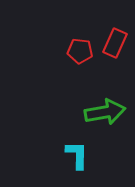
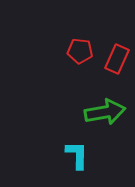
red rectangle: moved 2 px right, 16 px down
